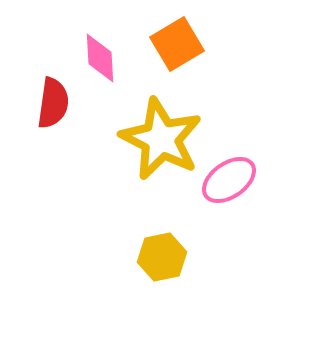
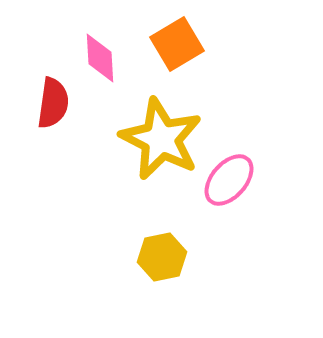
pink ellipse: rotated 14 degrees counterclockwise
